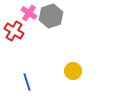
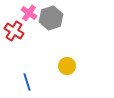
gray hexagon: moved 2 px down
yellow circle: moved 6 px left, 5 px up
